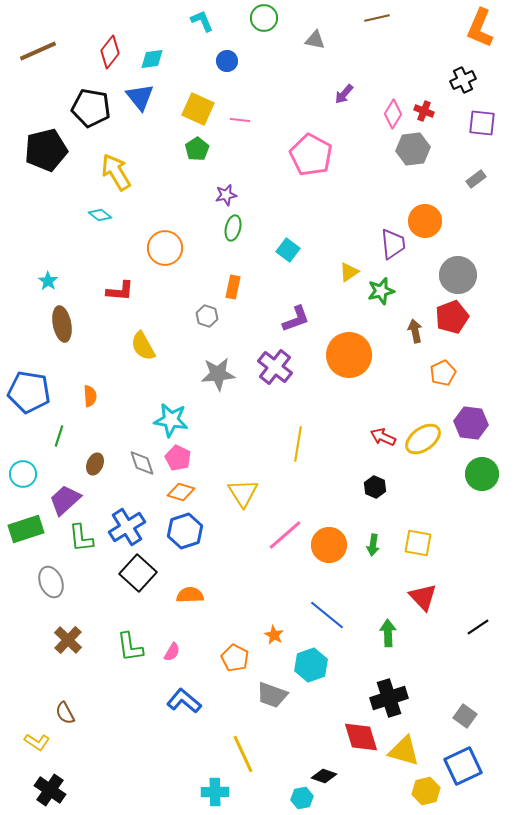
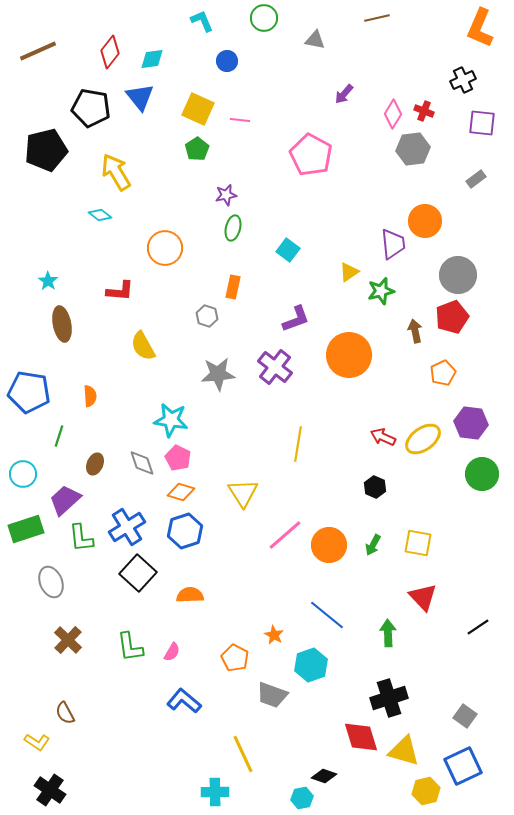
green arrow at (373, 545): rotated 20 degrees clockwise
